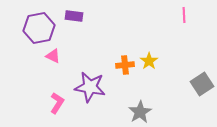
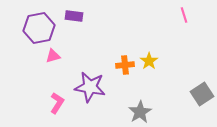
pink line: rotated 14 degrees counterclockwise
pink triangle: rotated 42 degrees counterclockwise
gray square: moved 10 px down
